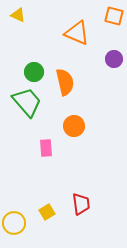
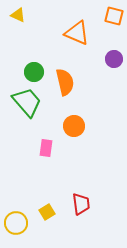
pink rectangle: rotated 12 degrees clockwise
yellow circle: moved 2 px right
